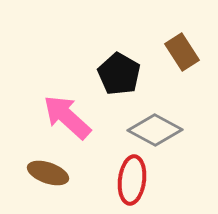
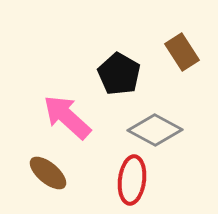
brown ellipse: rotated 21 degrees clockwise
